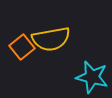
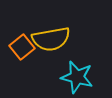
cyan star: moved 15 px left
